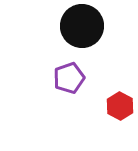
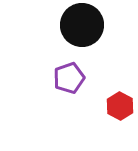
black circle: moved 1 px up
